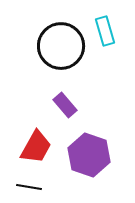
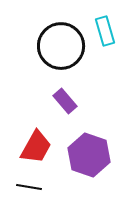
purple rectangle: moved 4 px up
